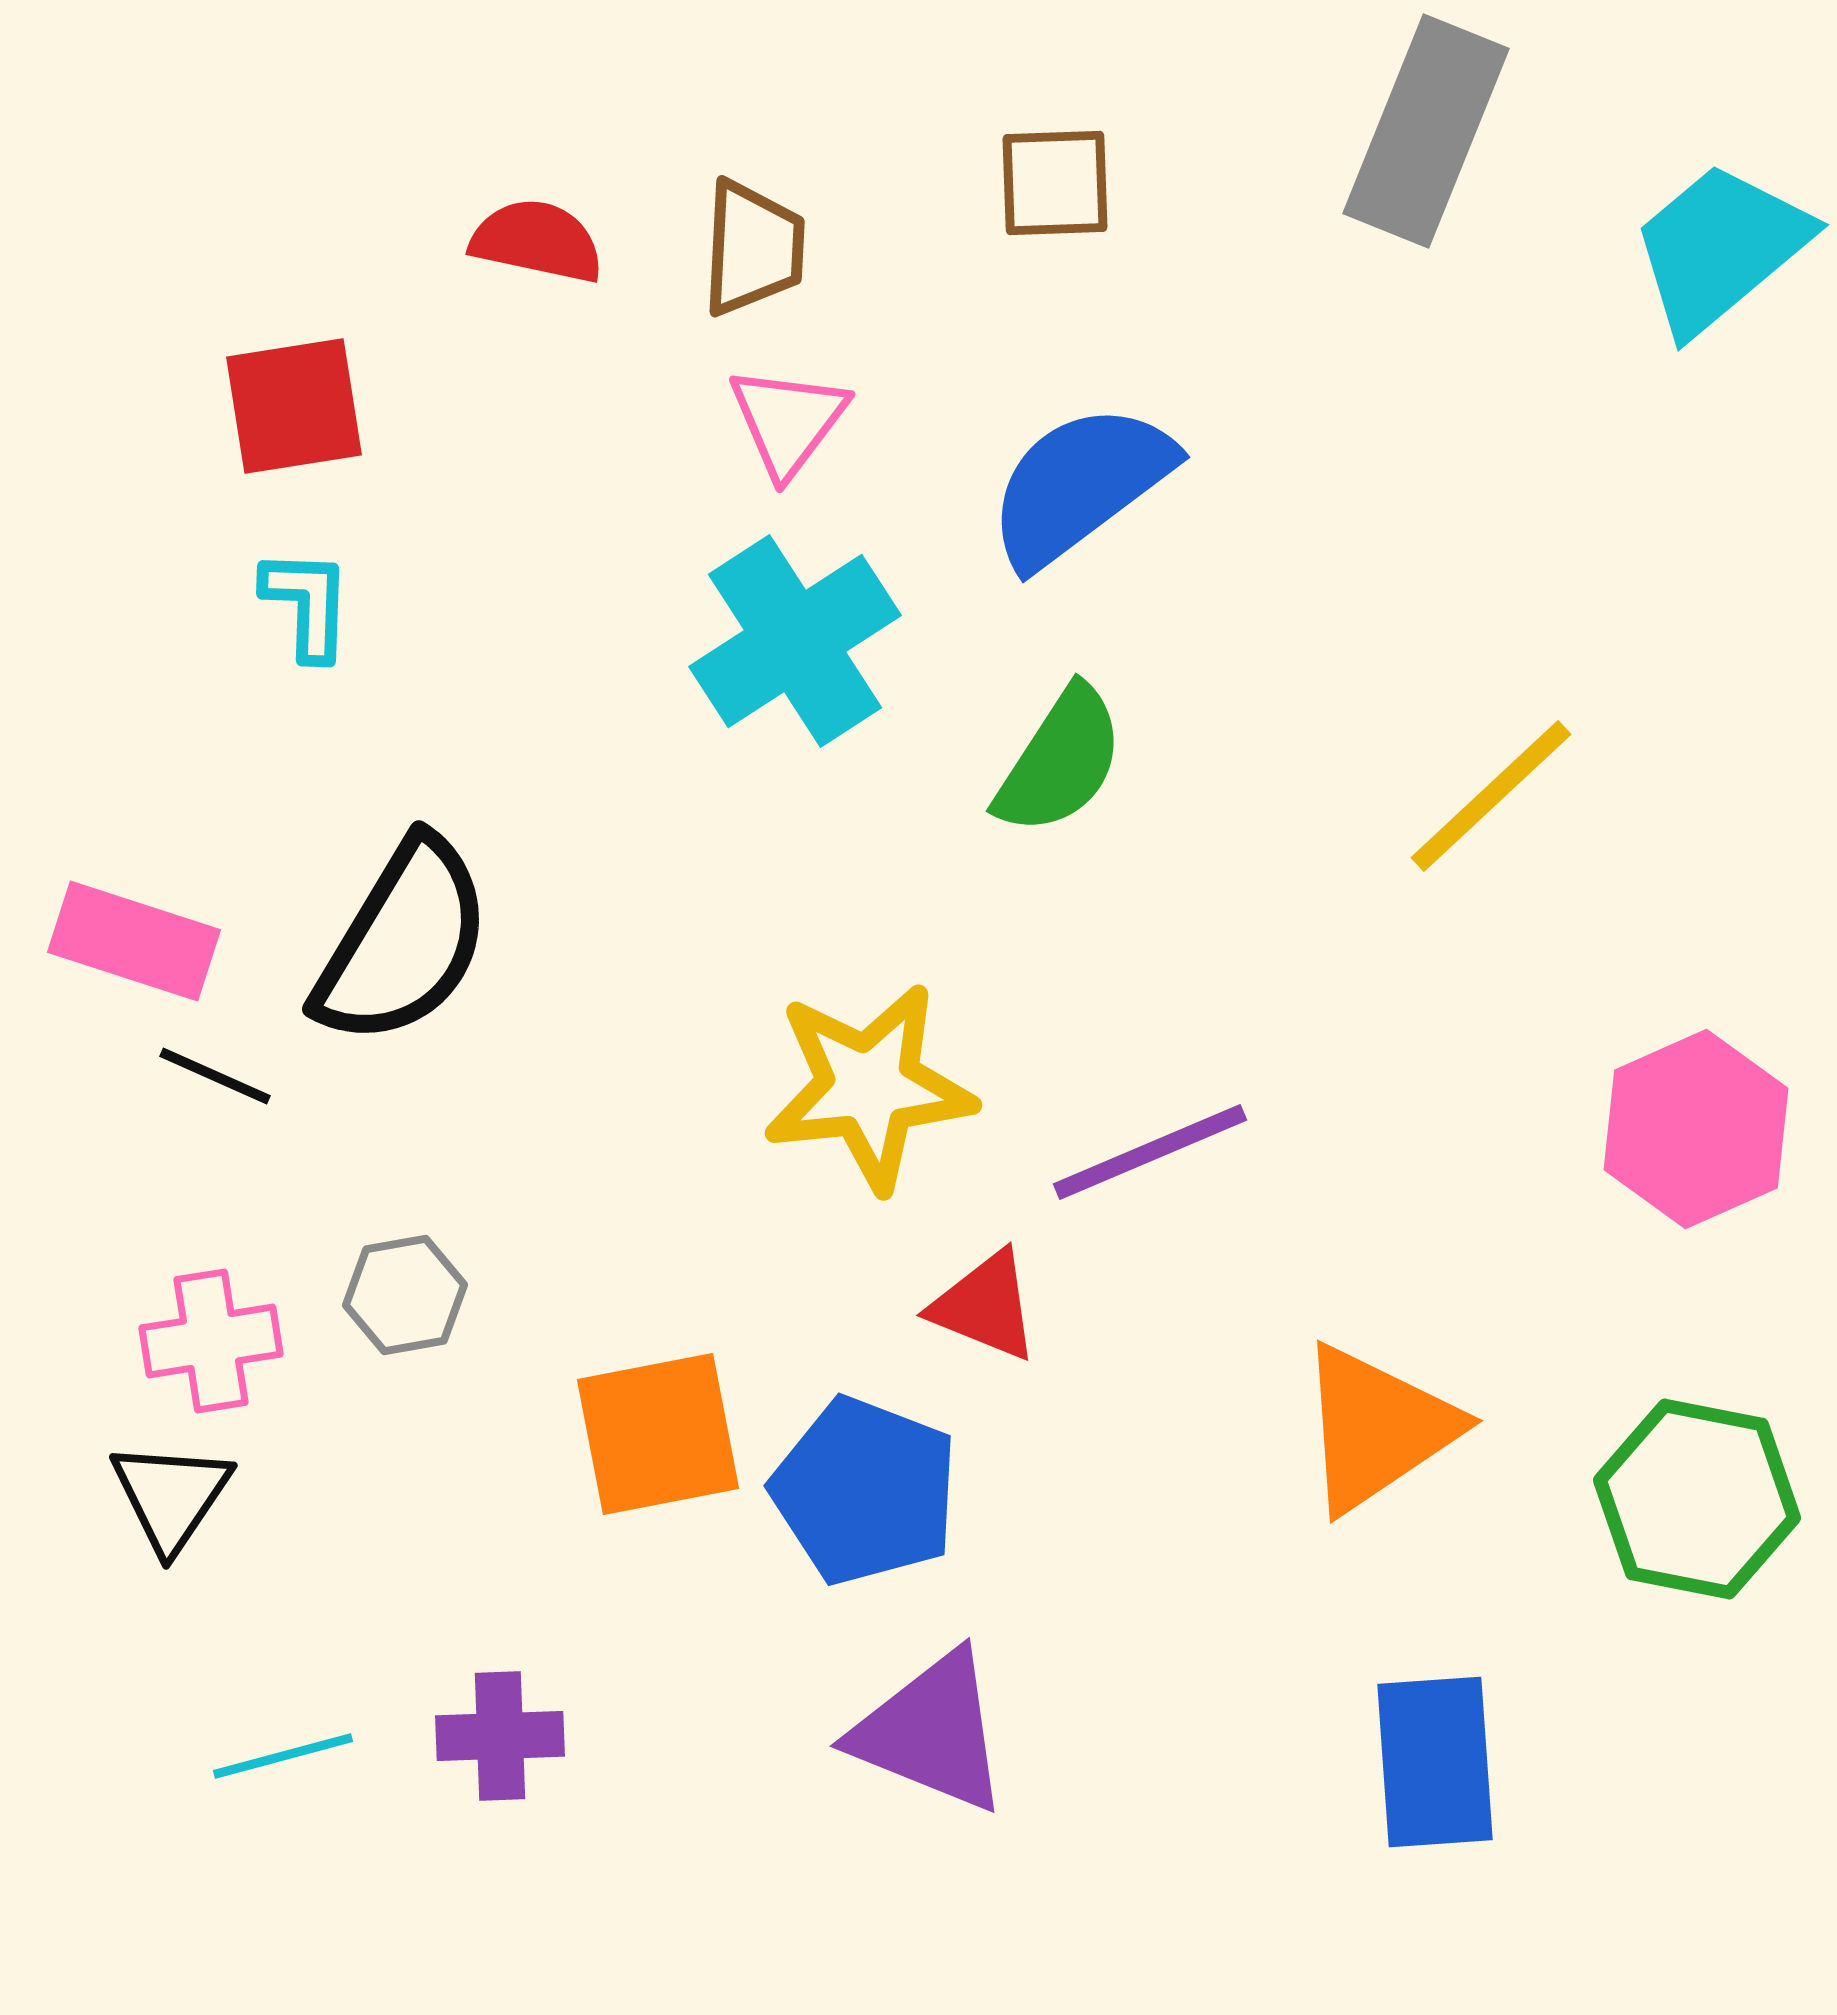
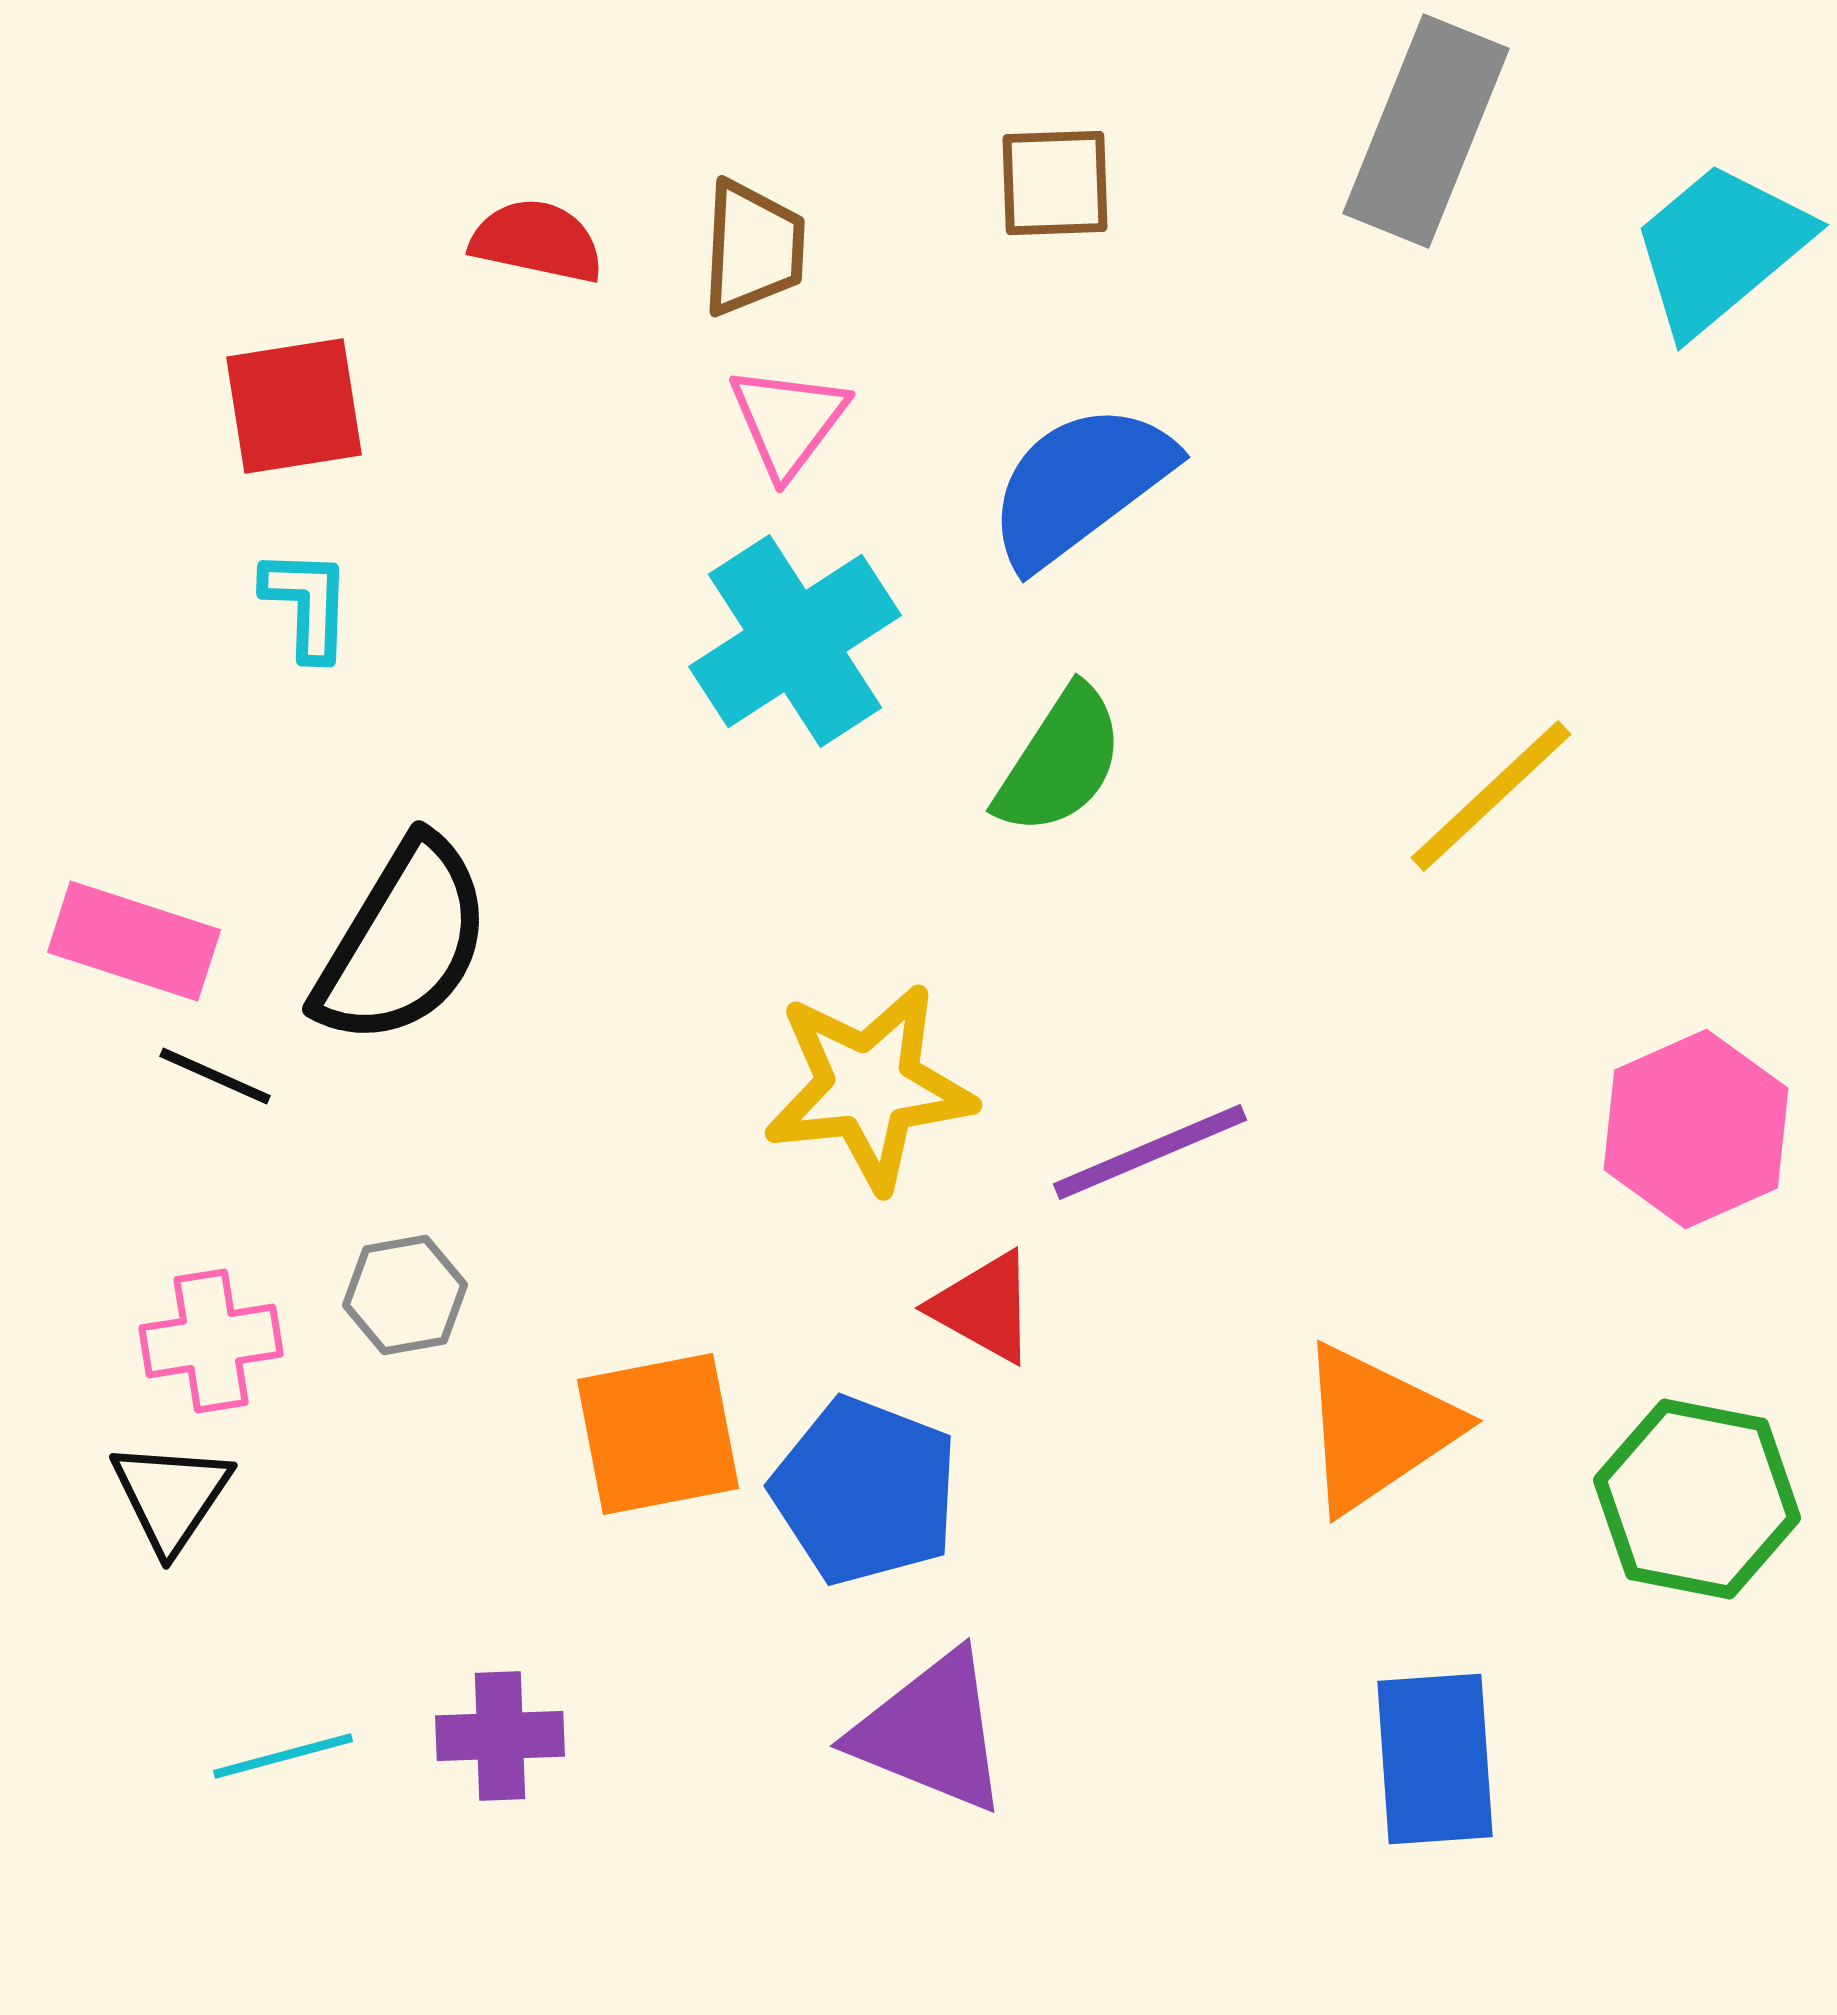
red triangle: moved 1 px left, 1 px down; rotated 7 degrees clockwise
blue rectangle: moved 3 px up
